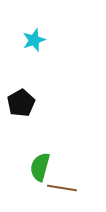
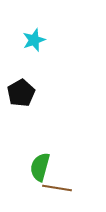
black pentagon: moved 10 px up
brown line: moved 5 px left
